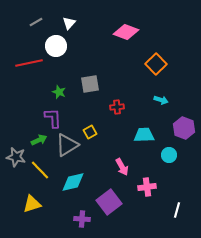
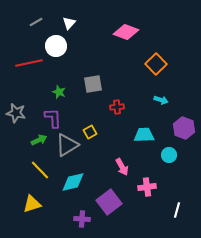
gray square: moved 3 px right
gray star: moved 44 px up
